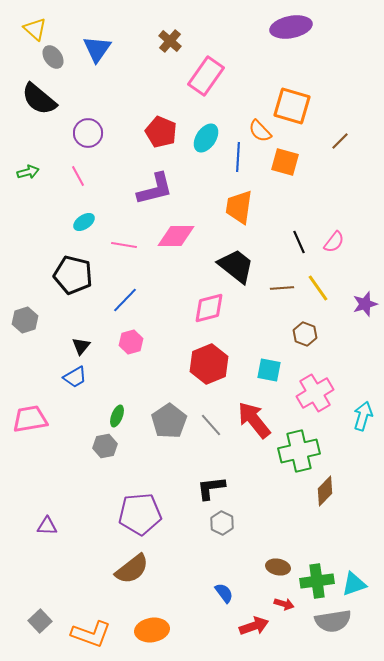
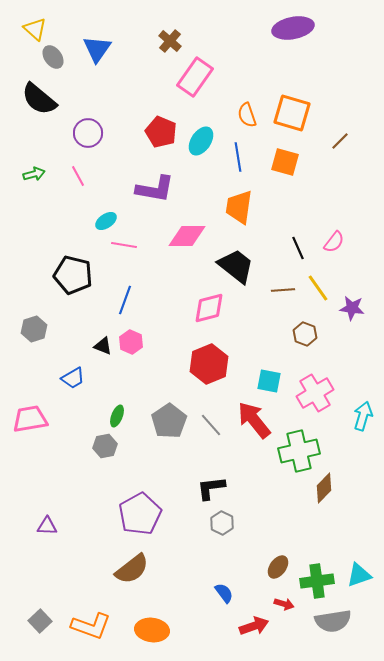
purple ellipse at (291, 27): moved 2 px right, 1 px down
pink rectangle at (206, 76): moved 11 px left, 1 px down
orange square at (292, 106): moved 7 px down
orange semicircle at (260, 131): moved 13 px left, 16 px up; rotated 25 degrees clockwise
cyan ellipse at (206, 138): moved 5 px left, 3 px down
blue line at (238, 157): rotated 12 degrees counterclockwise
green arrow at (28, 172): moved 6 px right, 2 px down
purple L-shape at (155, 189): rotated 24 degrees clockwise
cyan ellipse at (84, 222): moved 22 px right, 1 px up
pink diamond at (176, 236): moved 11 px right
black line at (299, 242): moved 1 px left, 6 px down
brown line at (282, 288): moved 1 px right, 2 px down
blue line at (125, 300): rotated 24 degrees counterclockwise
purple star at (365, 304): moved 13 px left, 4 px down; rotated 25 degrees clockwise
gray hexagon at (25, 320): moved 9 px right, 9 px down
pink hexagon at (131, 342): rotated 20 degrees counterclockwise
black triangle at (81, 346): moved 22 px right; rotated 48 degrees counterclockwise
cyan square at (269, 370): moved 11 px down
blue trapezoid at (75, 377): moved 2 px left, 1 px down
brown diamond at (325, 491): moved 1 px left, 3 px up
purple pentagon at (140, 514): rotated 24 degrees counterclockwise
brown ellipse at (278, 567): rotated 65 degrees counterclockwise
cyan triangle at (354, 584): moved 5 px right, 9 px up
orange ellipse at (152, 630): rotated 16 degrees clockwise
orange L-shape at (91, 634): moved 8 px up
